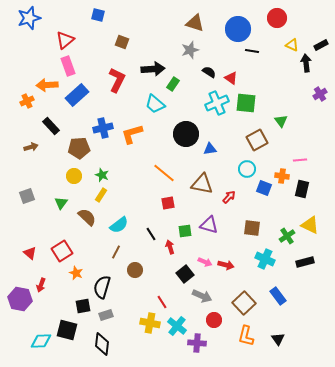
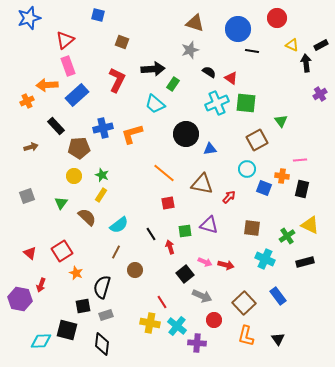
black rectangle at (51, 126): moved 5 px right
